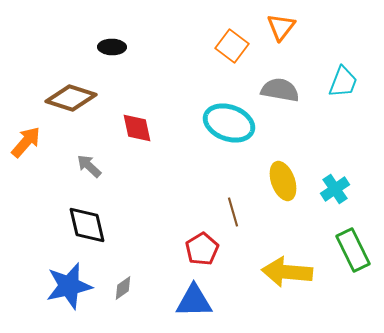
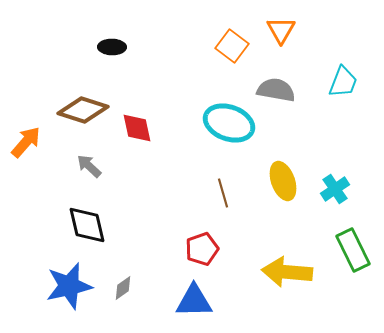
orange triangle: moved 3 px down; rotated 8 degrees counterclockwise
gray semicircle: moved 4 px left
brown diamond: moved 12 px right, 12 px down
brown line: moved 10 px left, 19 px up
red pentagon: rotated 12 degrees clockwise
